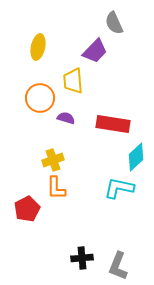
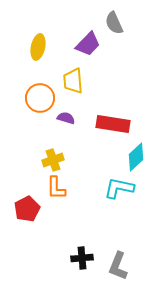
purple trapezoid: moved 7 px left, 7 px up
